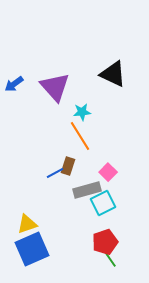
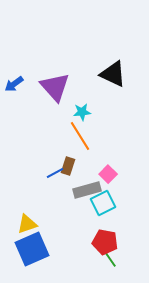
pink square: moved 2 px down
red pentagon: rotated 30 degrees clockwise
